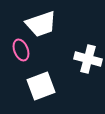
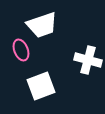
white trapezoid: moved 1 px right, 1 px down
white cross: moved 1 px down
